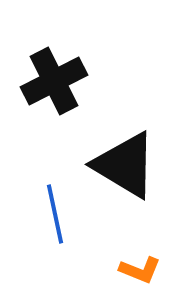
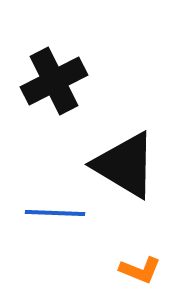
blue line: moved 1 px up; rotated 76 degrees counterclockwise
